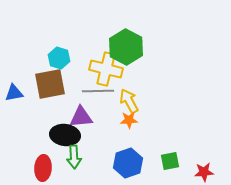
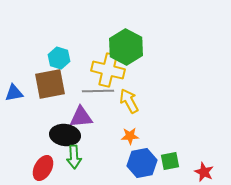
yellow cross: moved 2 px right, 1 px down
orange star: moved 1 px right, 16 px down
blue hexagon: moved 14 px right; rotated 8 degrees clockwise
red ellipse: rotated 25 degrees clockwise
red star: rotated 30 degrees clockwise
